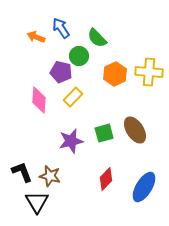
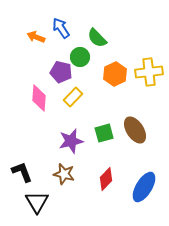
green circle: moved 1 px right, 1 px down
yellow cross: rotated 12 degrees counterclockwise
pink diamond: moved 2 px up
brown star: moved 14 px right, 2 px up
